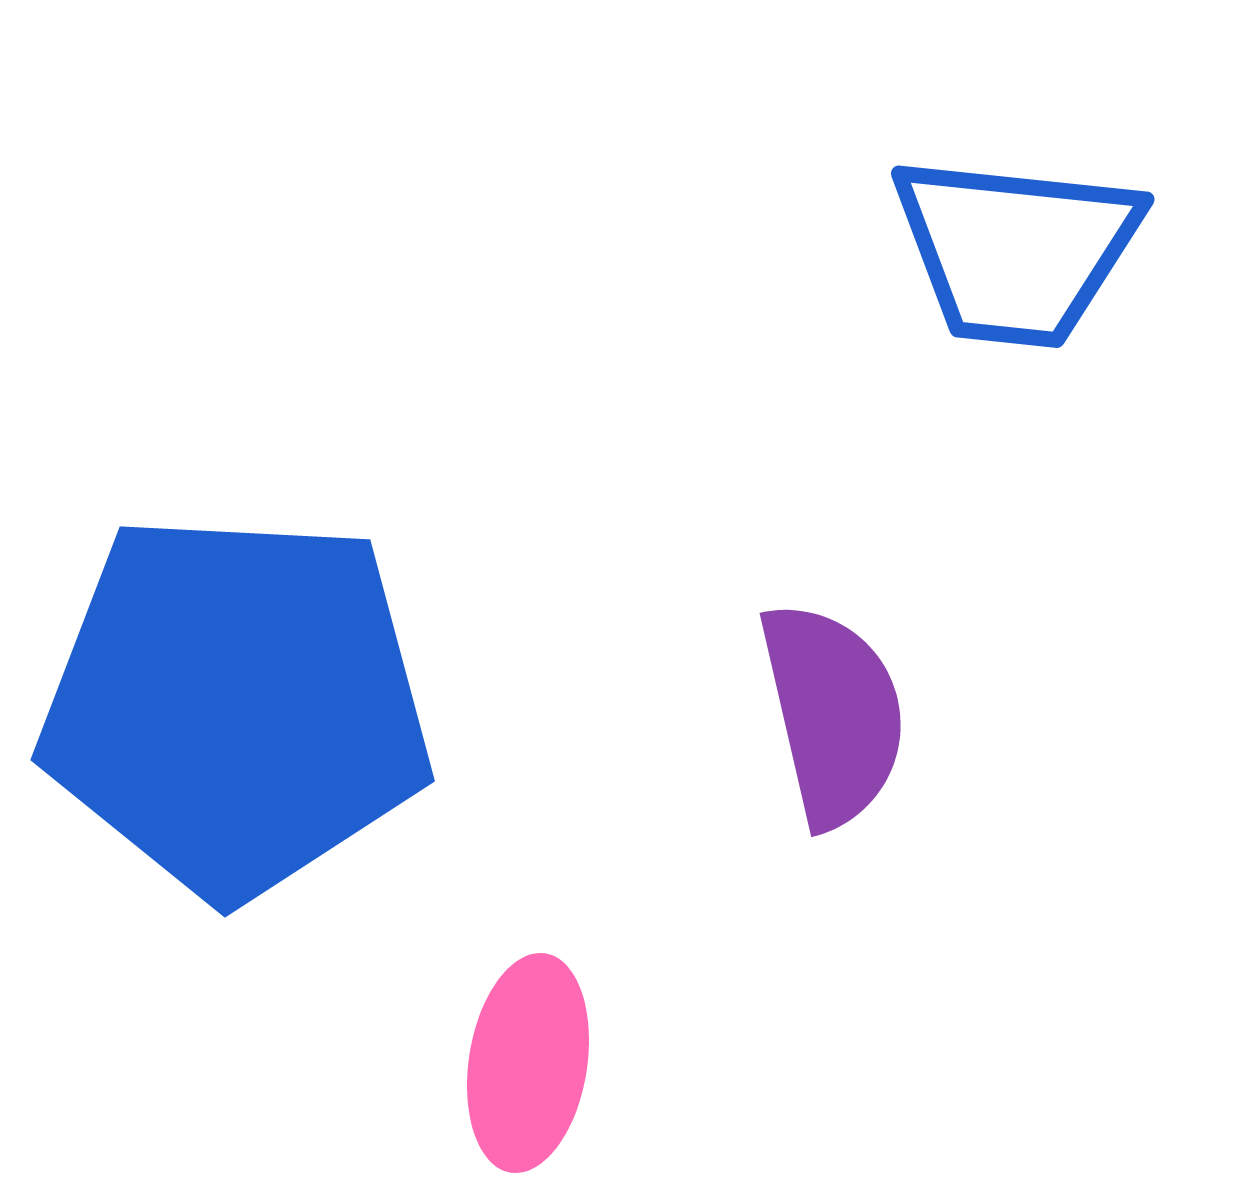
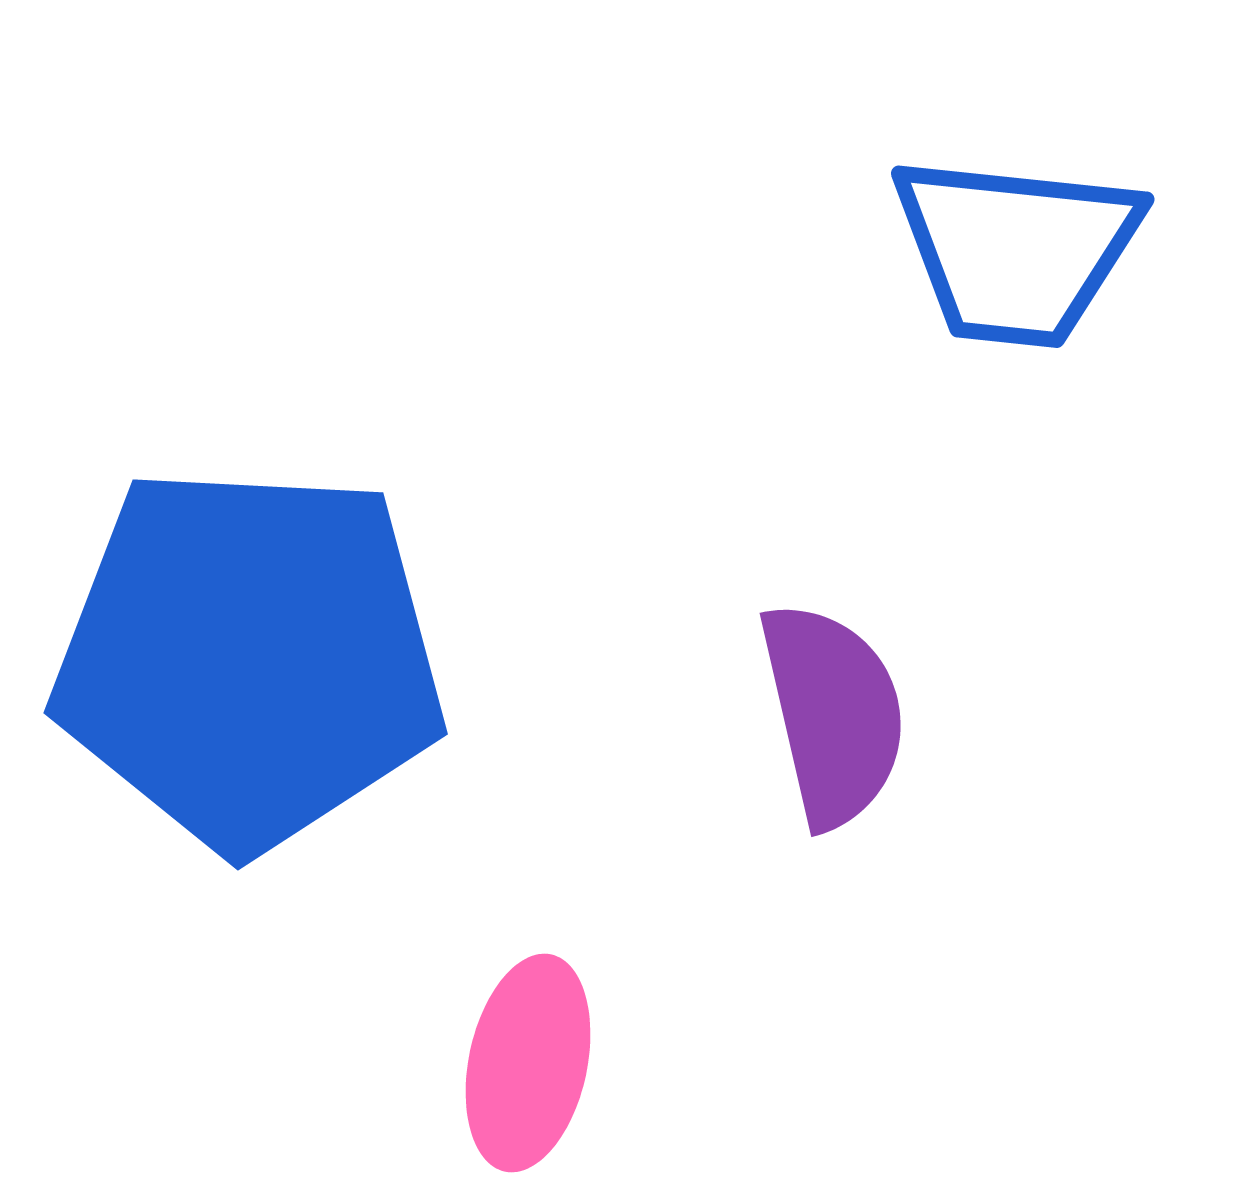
blue pentagon: moved 13 px right, 47 px up
pink ellipse: rotated 3 degrees clockwise
